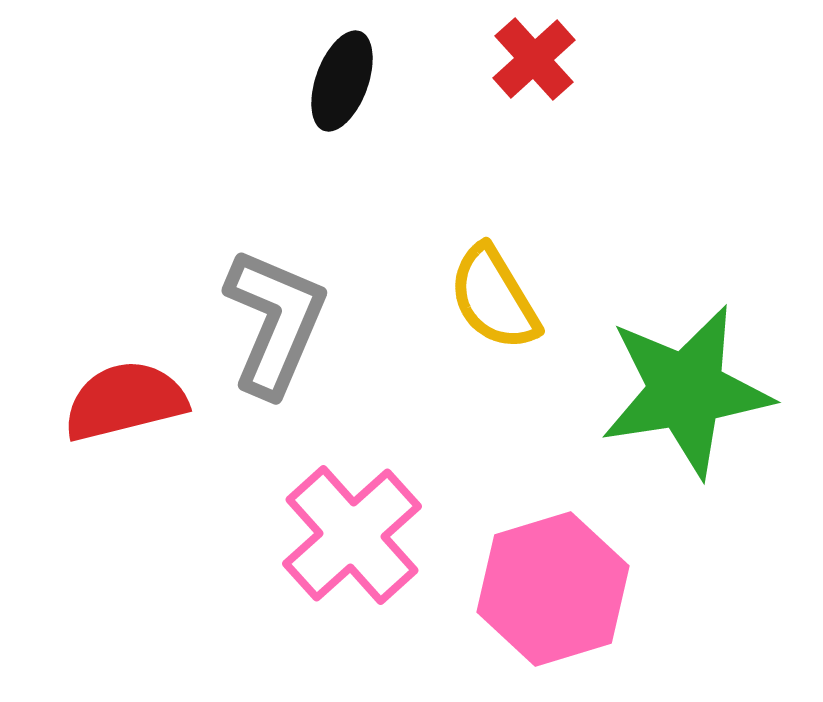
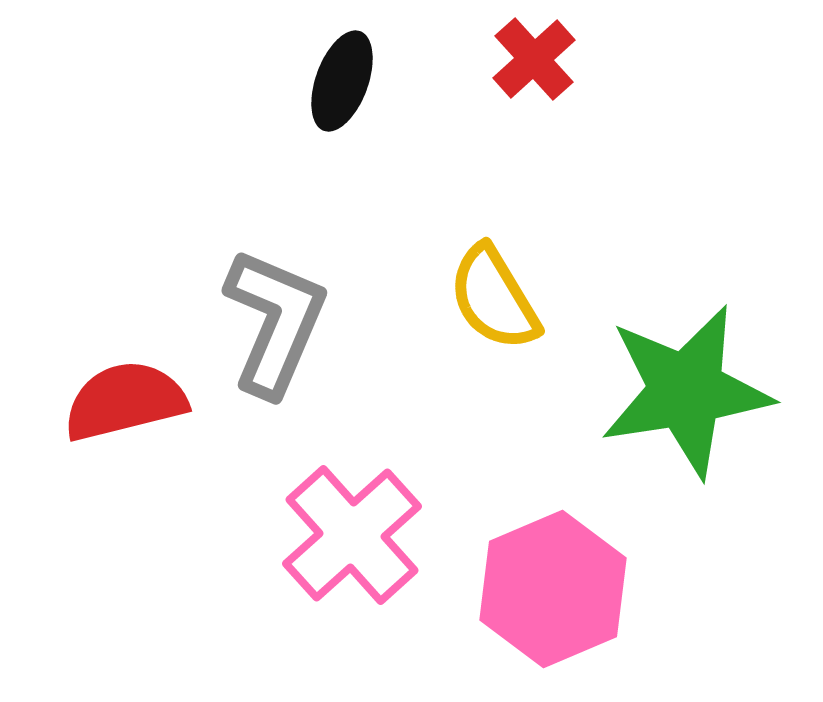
pink hexagon: rotated 6 degrees counterclockwise
